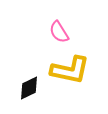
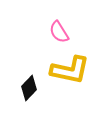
black diamond: rotated 20 degrees counterclockwise
